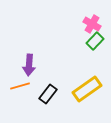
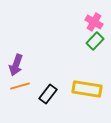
pink cross: moved 2 px right, 2 px up
purple arrow: moved 13 px left; rotated 15 degrees clockwise
yellow rectangle: rotated 44 degrees clockwise
